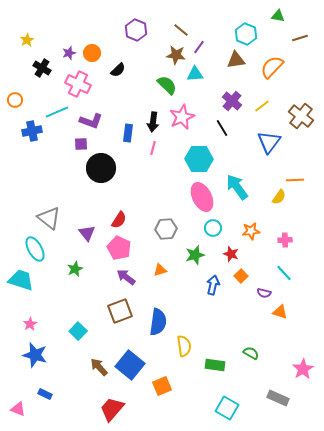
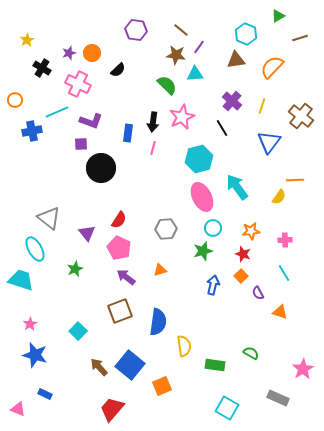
green triangle at (278, 16): rotated 40 degrees counterclockwise
purple hexagon at (136, 30): rotated 15 degrees counterclockwise
yellow line at (262, 106): rotated 35 degrees counterclockwise
cyan hexagon at (199, 159): rotated 16 degrees counterclockwise
red star at (231, 254): moved 12 px right
green star at (195, 255): moved 8 px right, 4 px up
cyan line at (284, 273): rotated 12 degrees clockwise
purple semicircle at (264, 293): moved 6 px left; rotated 48 degrees clockwise
